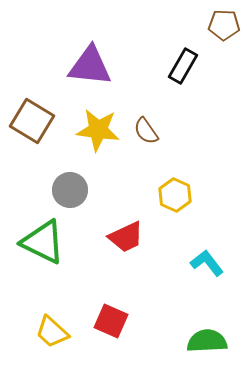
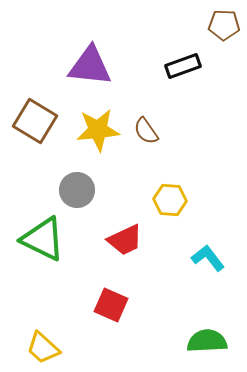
black rectangle: rotated 40 degrees clockwise
brown square: moved 3 px right
yellow star: rotated 12 degrees counterclockwise
gray circle: moved 7 px right
yellow hexagon: moved 5 px left, 5 px down; rotated 20 degrees counterclockwise
red trapezoid: moved 1 px left, 3 px down
green triangle: moved 3 px up
cyan L-shape: moved 1 px right, 5 px up
red square: moved 16 px up
yellow trapezoid: moved 9 px left, 16 px down
